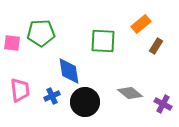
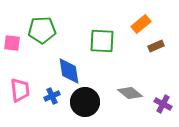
green pentagon: moved 1 px right, 3 px up
green square: moved 1 px left
brown rectangle: rotated 35 degrees clockwise
